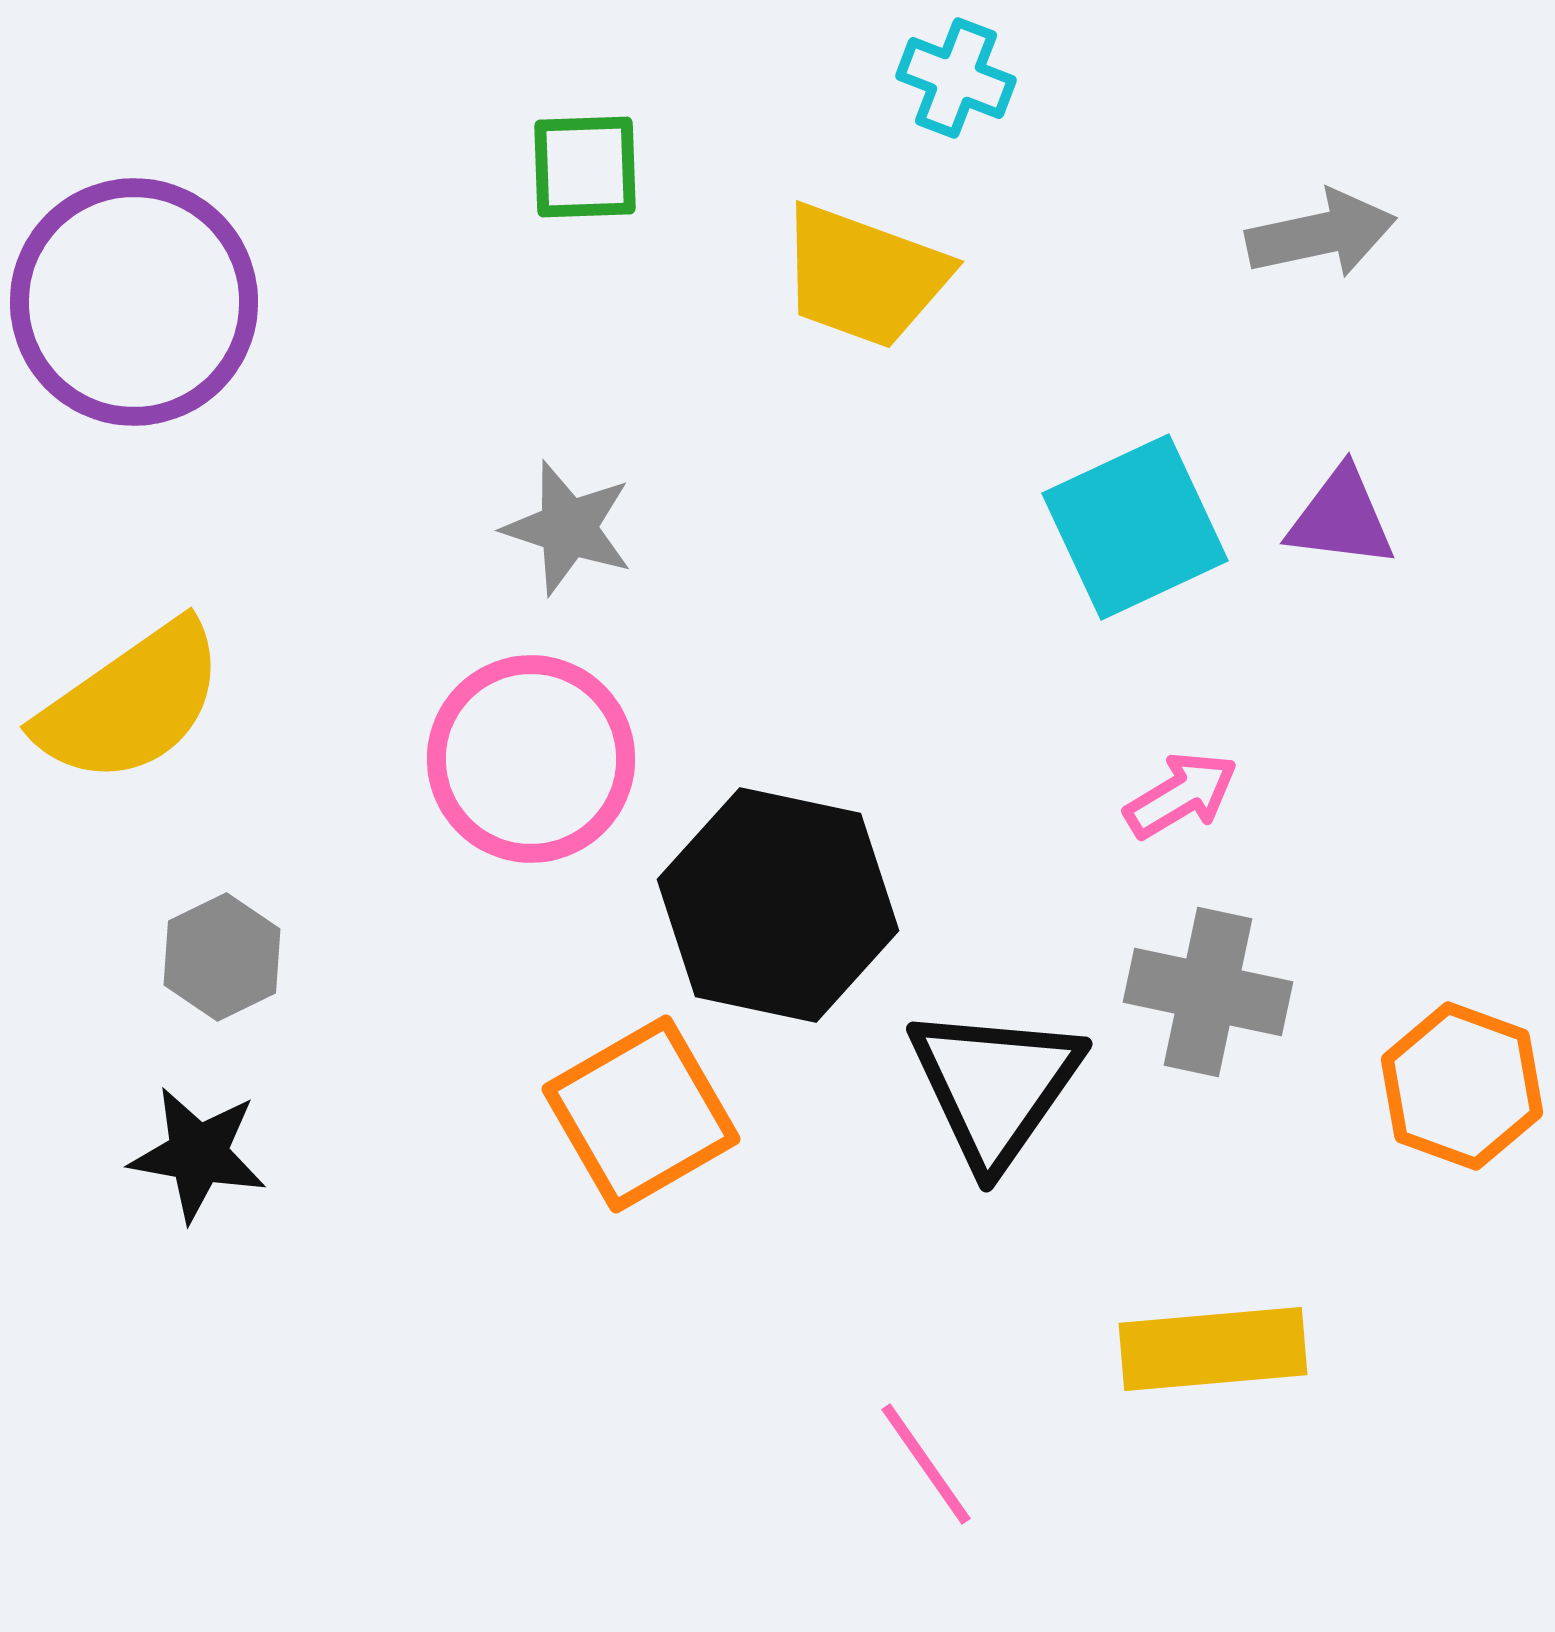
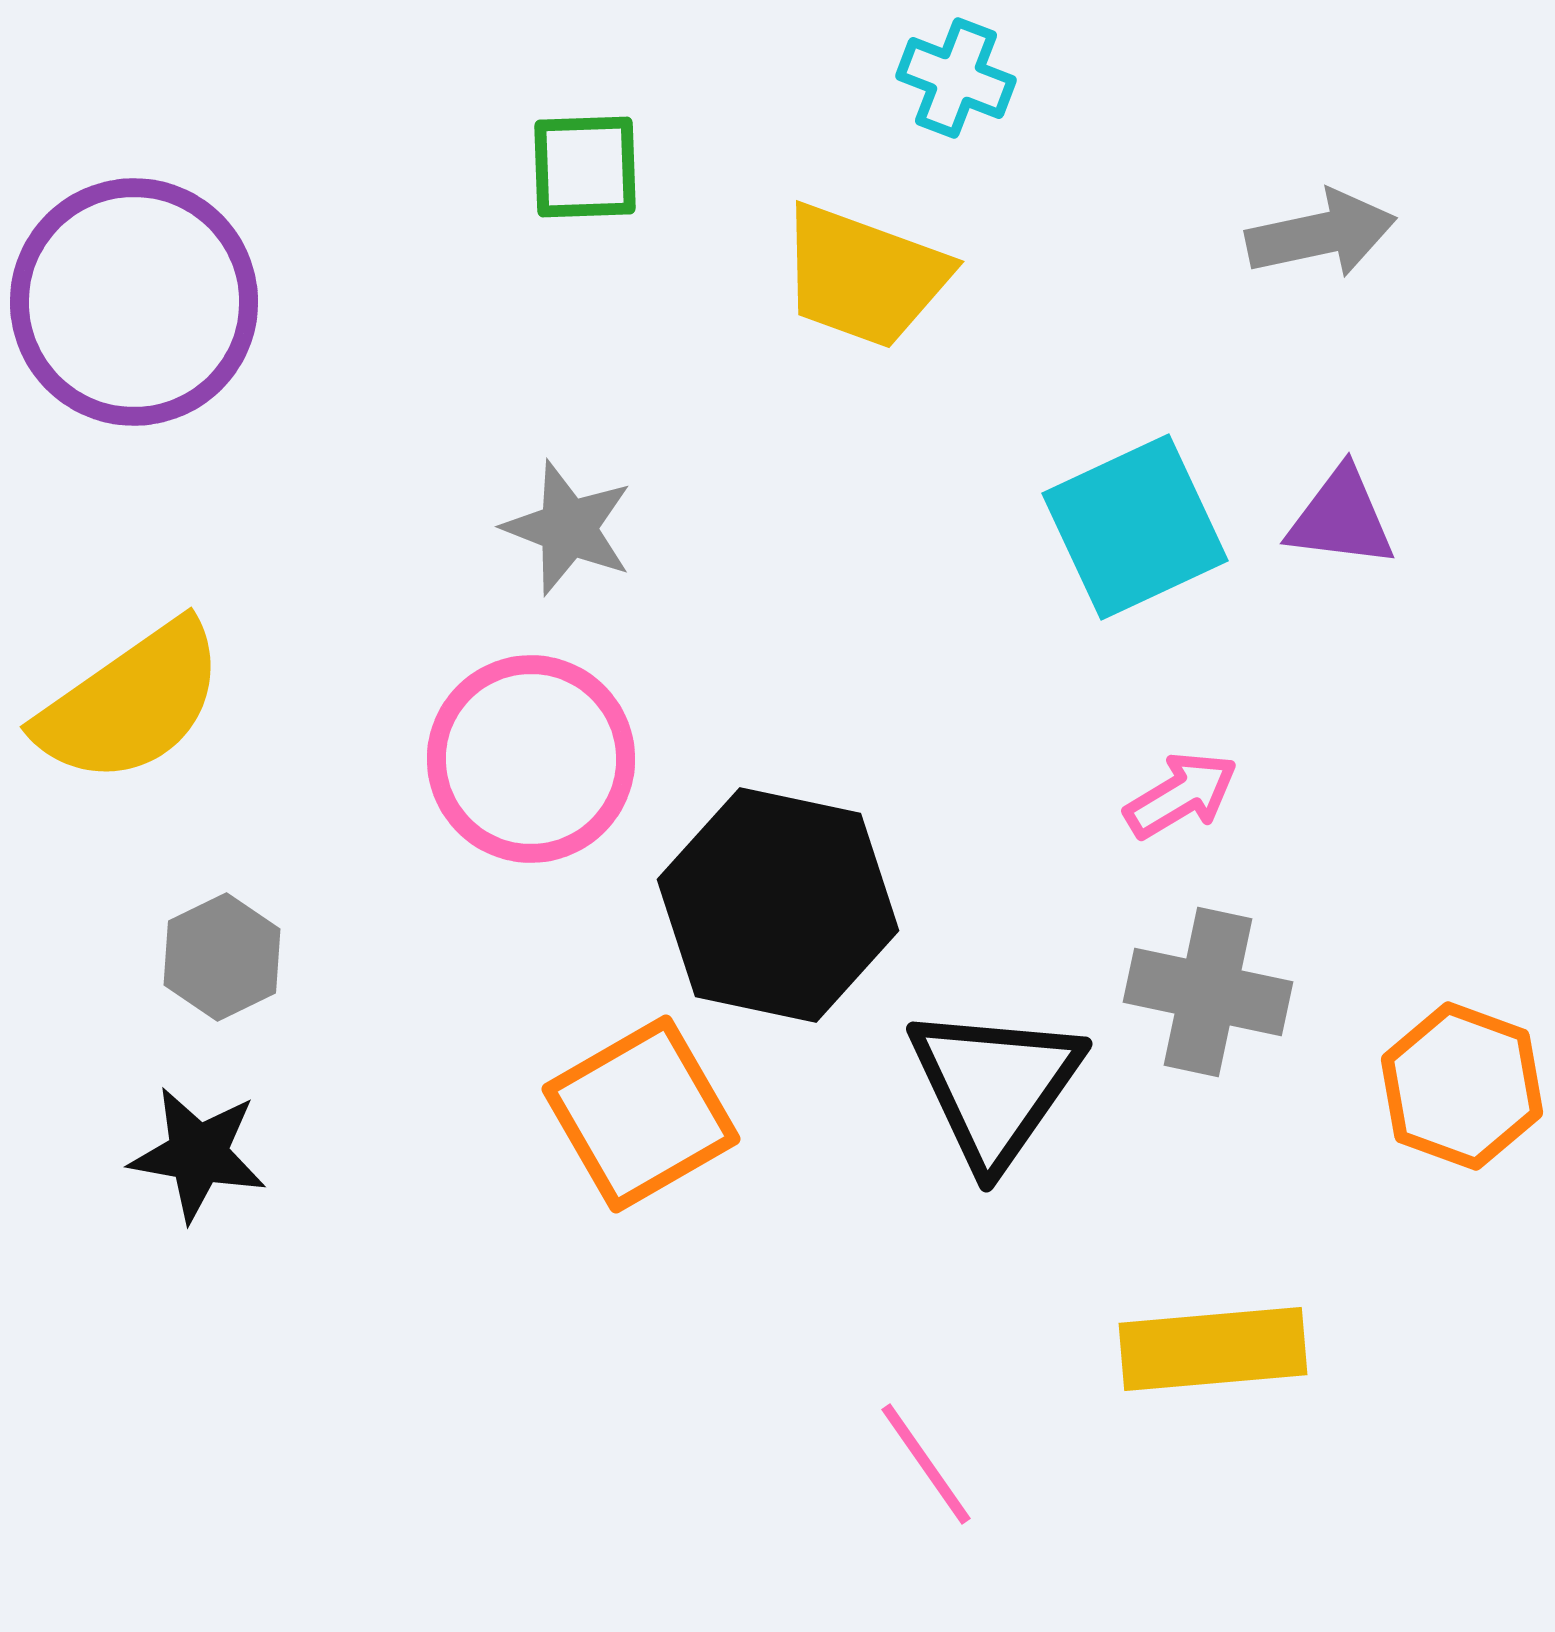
gray star: rotated 3 degrees clockwise
